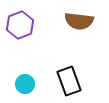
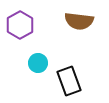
purple hexagon: rotated 8 degrees counterclockwise
cyan circle: moved 13 px right, 21 px up
